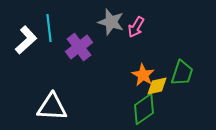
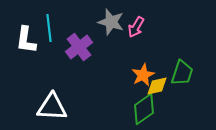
white L-shape: rotated 140 degrees clockwise
orange star: rotated 15 degrees clockwise
